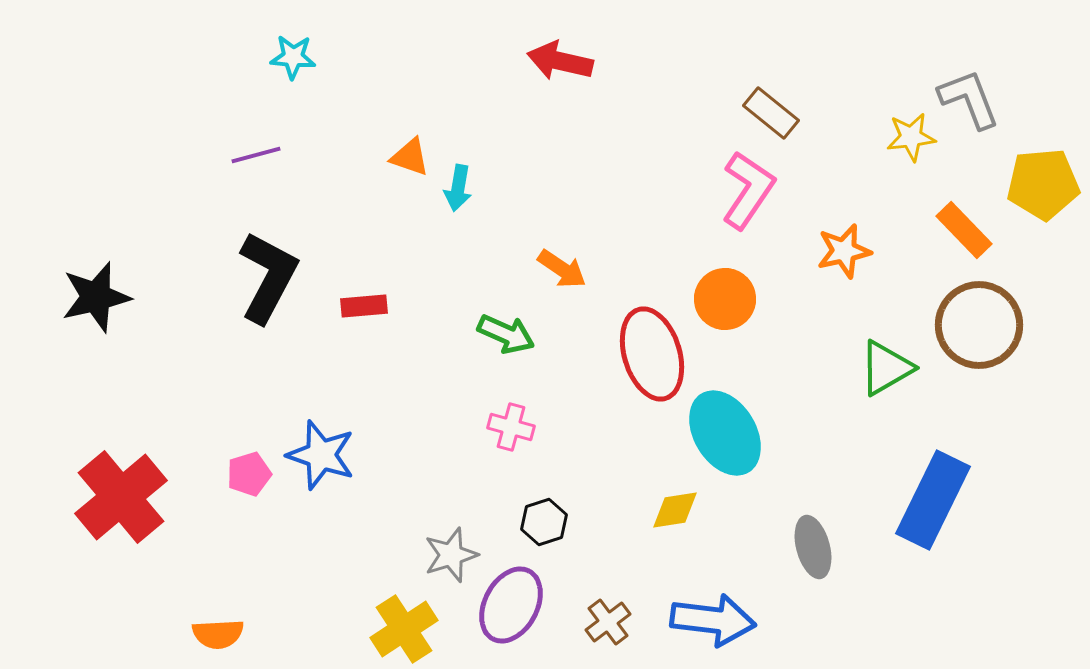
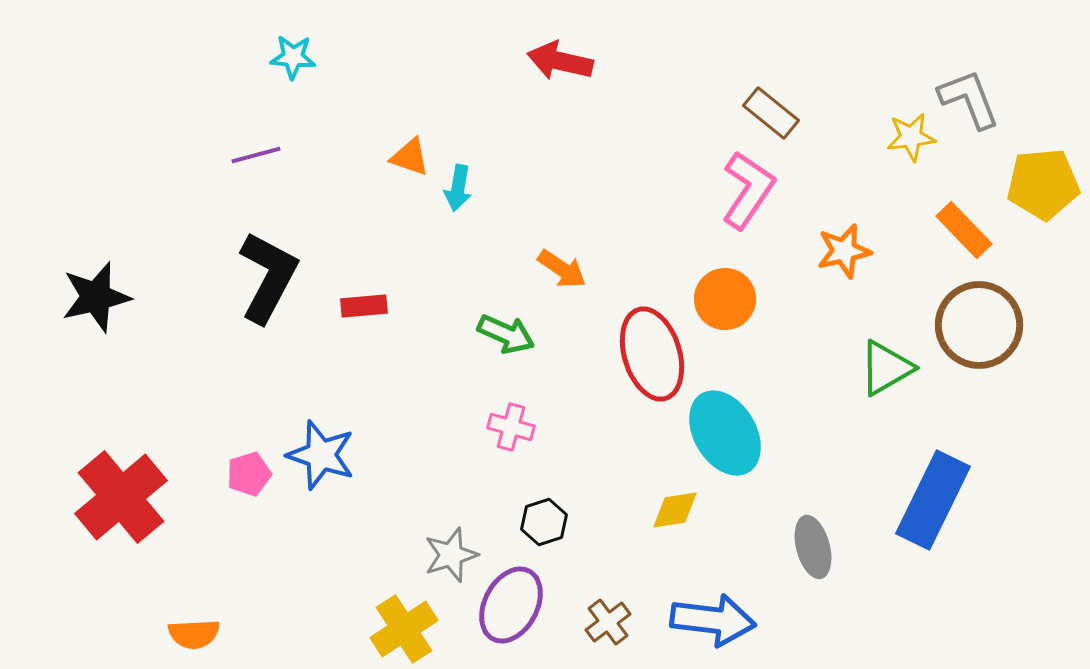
orange semicircle: moved 24 px left
